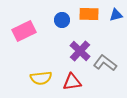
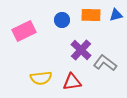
orange rectangle: moved 2 px right, 1 px down
purple cross: moved 1 px right, 1 px up
